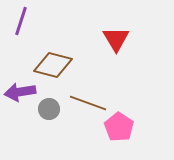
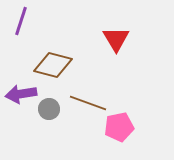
purple arrow: moved 1 px right, 2 px down
pink pentagon: rotated 28 degrees clockwise
